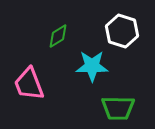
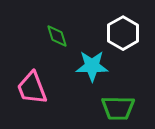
white hexagon: moved 1 px right, 2 px down; rotated 12 degrees clockwise
green diamond: moved 1 px left; rotated 75 degrees counterclockwise
pink trapezoid: moved 3 px right, 4 px down
